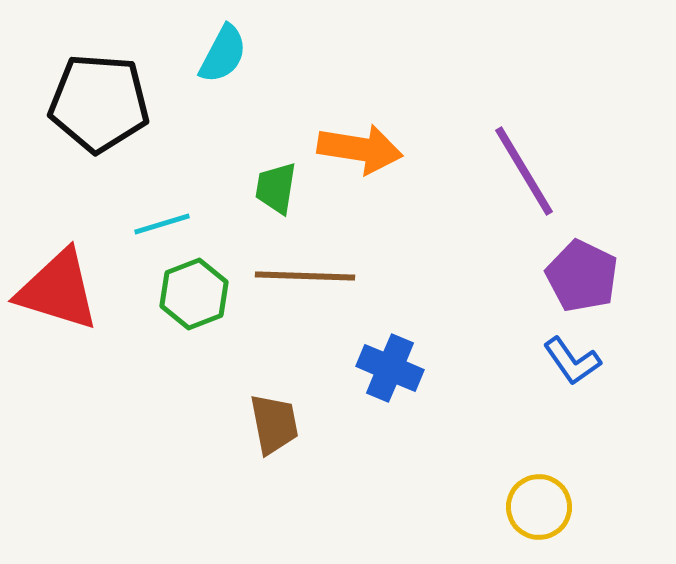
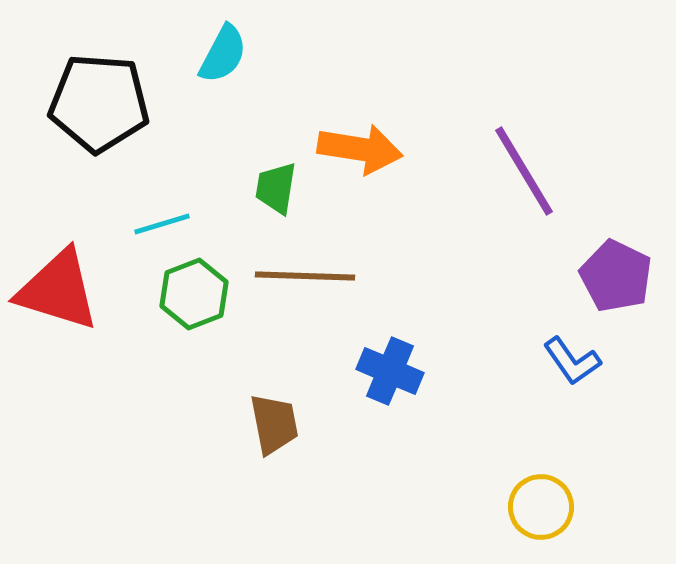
purple pentagon: moved 34 px right
blue cross: moved 3 px down
yellow circle: moved 2 px right
